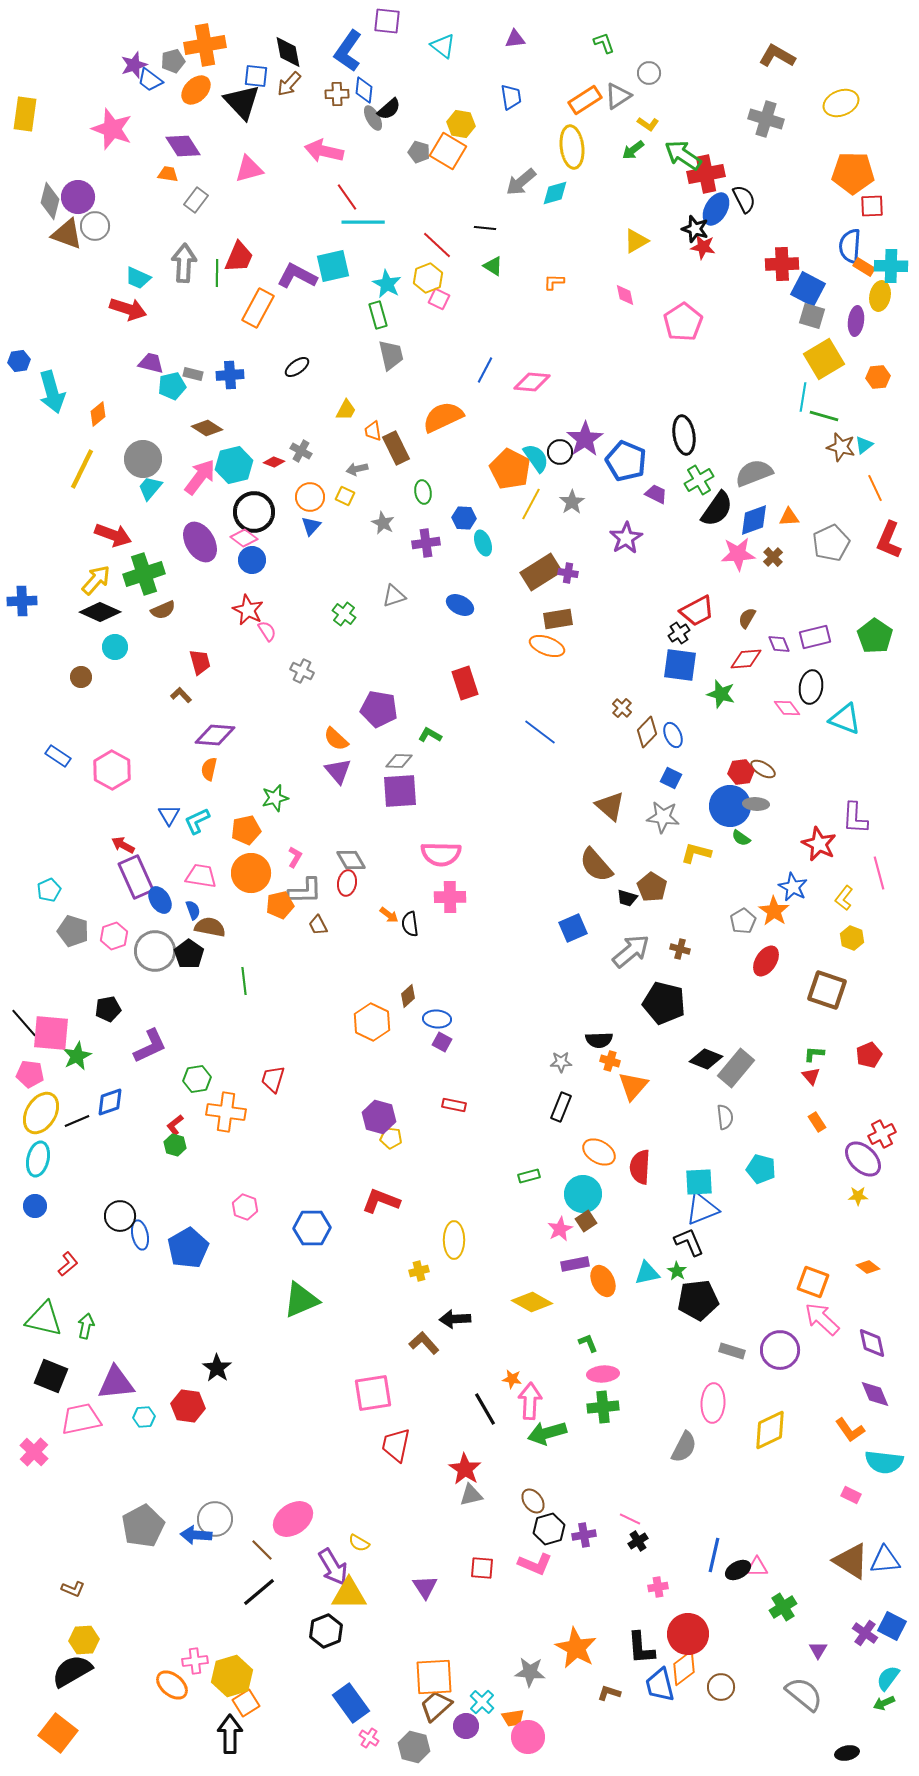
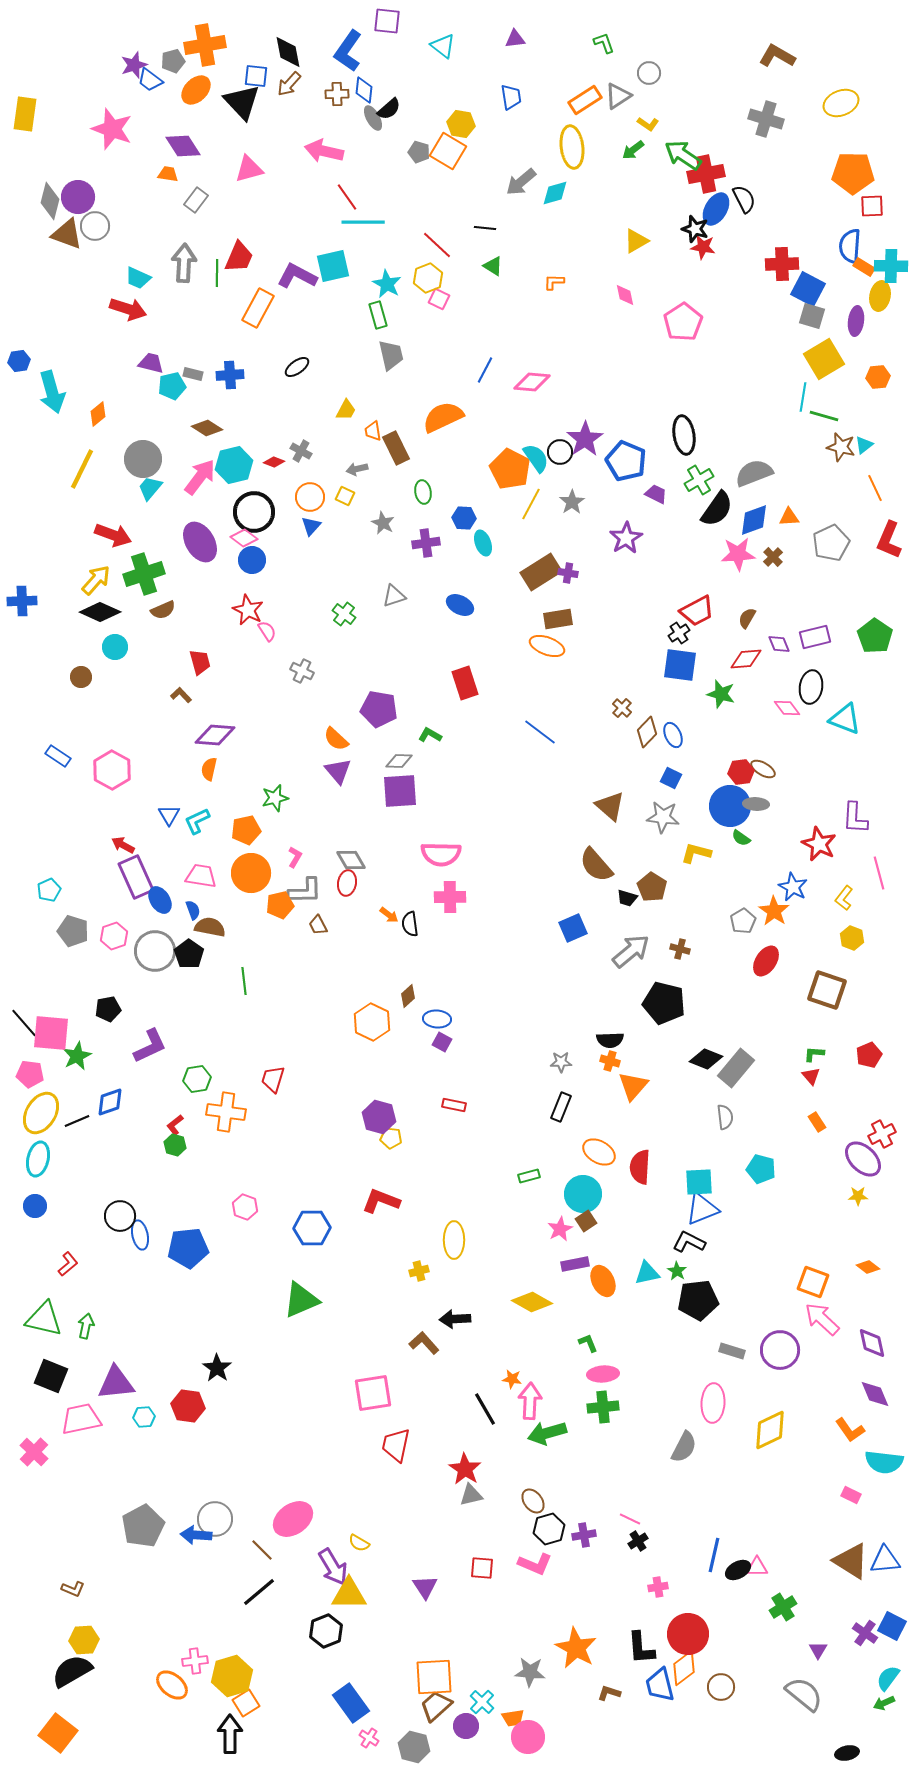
black semicircle at (599, 1040): moved 11 px right
black L-shape at (689, 1242): rotated 40 degrees counterclockwise
blue pentagon at (188, 1248): rotated 24 degrees clockwise
